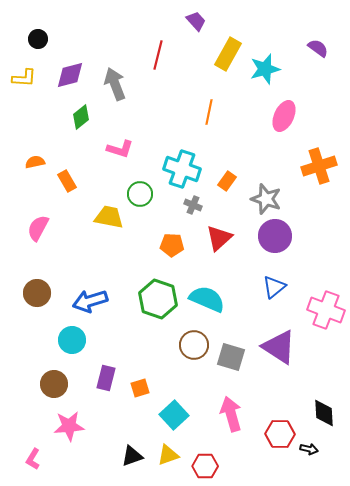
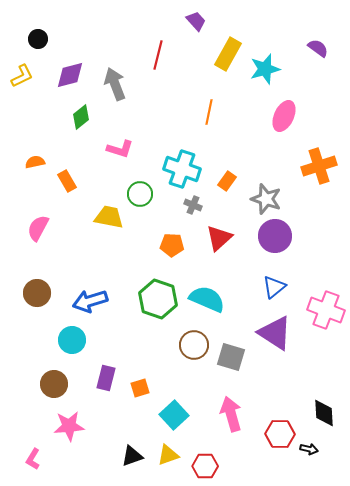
yellow L-shape at (24, 78): moved 2 px left, 2 px up; rotated 30 degrees counterclockwise
purple triangle at (279, 347): moved 4 px left, 14 px up
